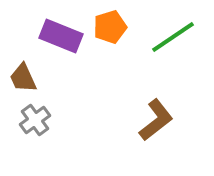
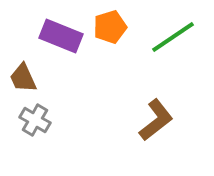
gray cross: rotated 24 degrees counterclockwise
